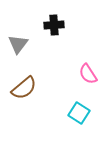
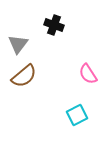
black cross: rotated 24 degrees clockwise
brown semicircle: moved 12 px up
cyan square: moved 2 px left, 2 px down; rotated 30 degrees clockwise
